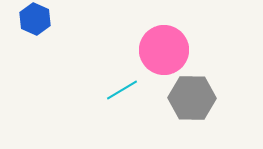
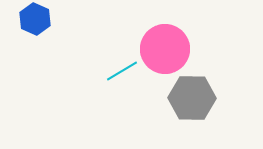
pink circle: moved 1 px right, 1 px up
cyan line: moved 19 px up
